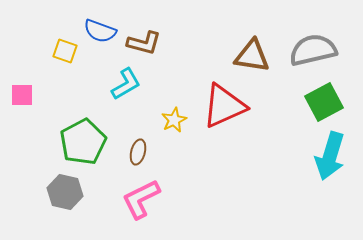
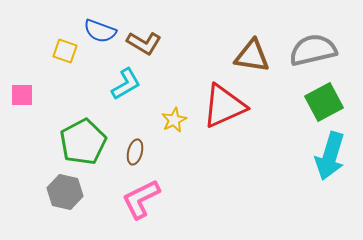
brown L-shape: rotated 16 degrees clockwise
brown ellipse: moved 3 px left
